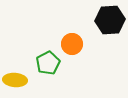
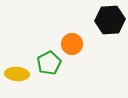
green pentagon: moved 1 px right
yellow ellipse: moved 2 px right, 6 px up
